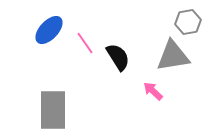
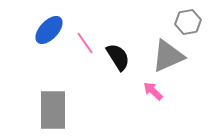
gray triangle: moved 5 px left; rotated 15 degrees counterclockwise
